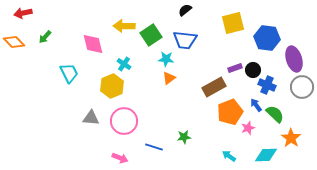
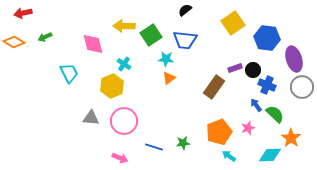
yellow square: rotated 20 degrees counterclockwise
green arrow: rotated 24 degrees clockwise
orange diamond: rotated 15 degrees counterclockwise
brown rectangle: rotated 25 degrees counterclockwise
orange pentagon: moved 11 px left, 20 px down
green star: moved 1 px left, 6 px down
cyan diamond: moved 4 px right
